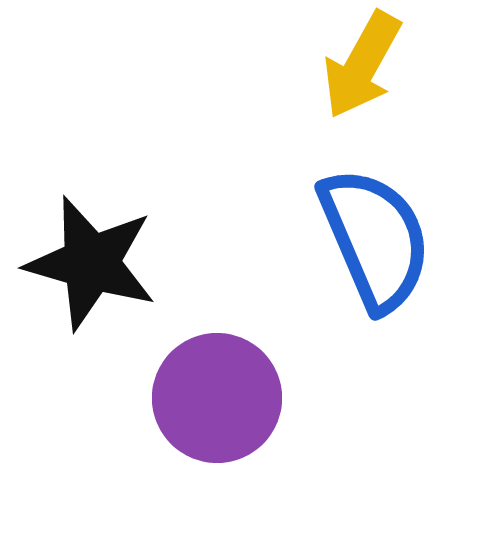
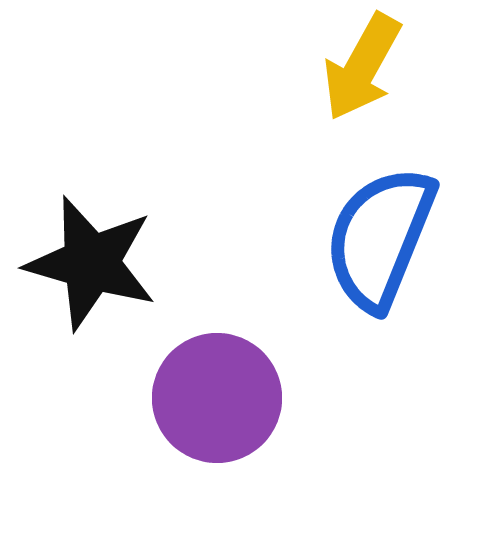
yellow arrow: moved 2 px down
blue semicircle: moved 5 px right, 1 px up; rotated 135 degrees counterclockwise
